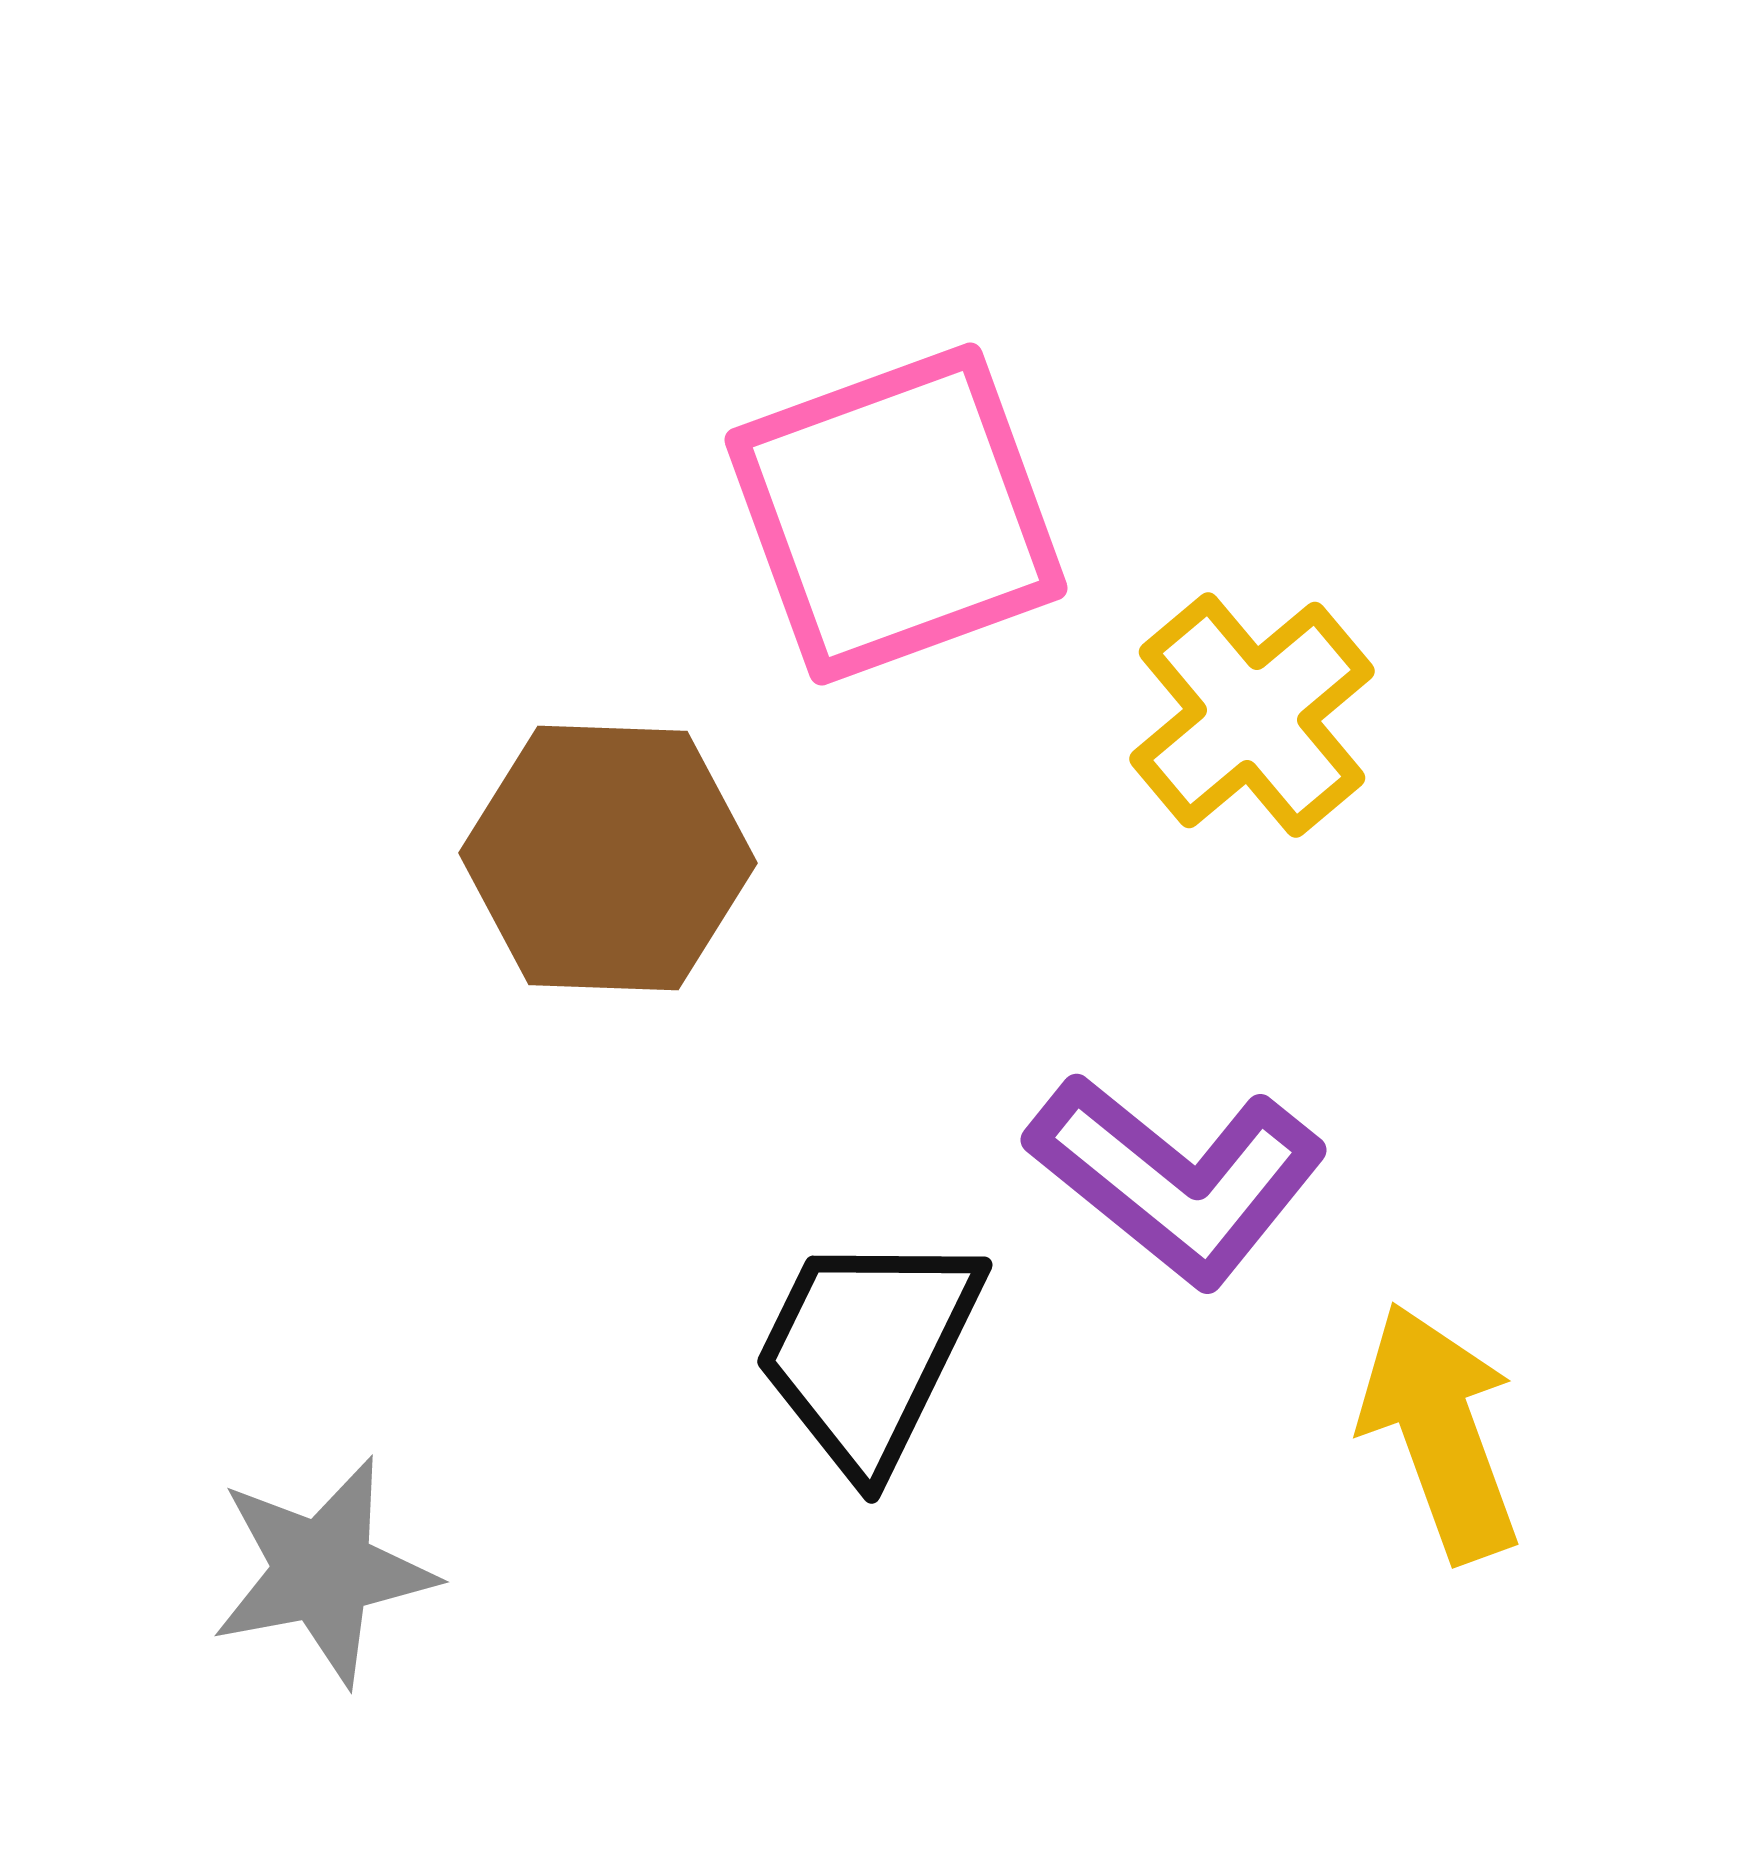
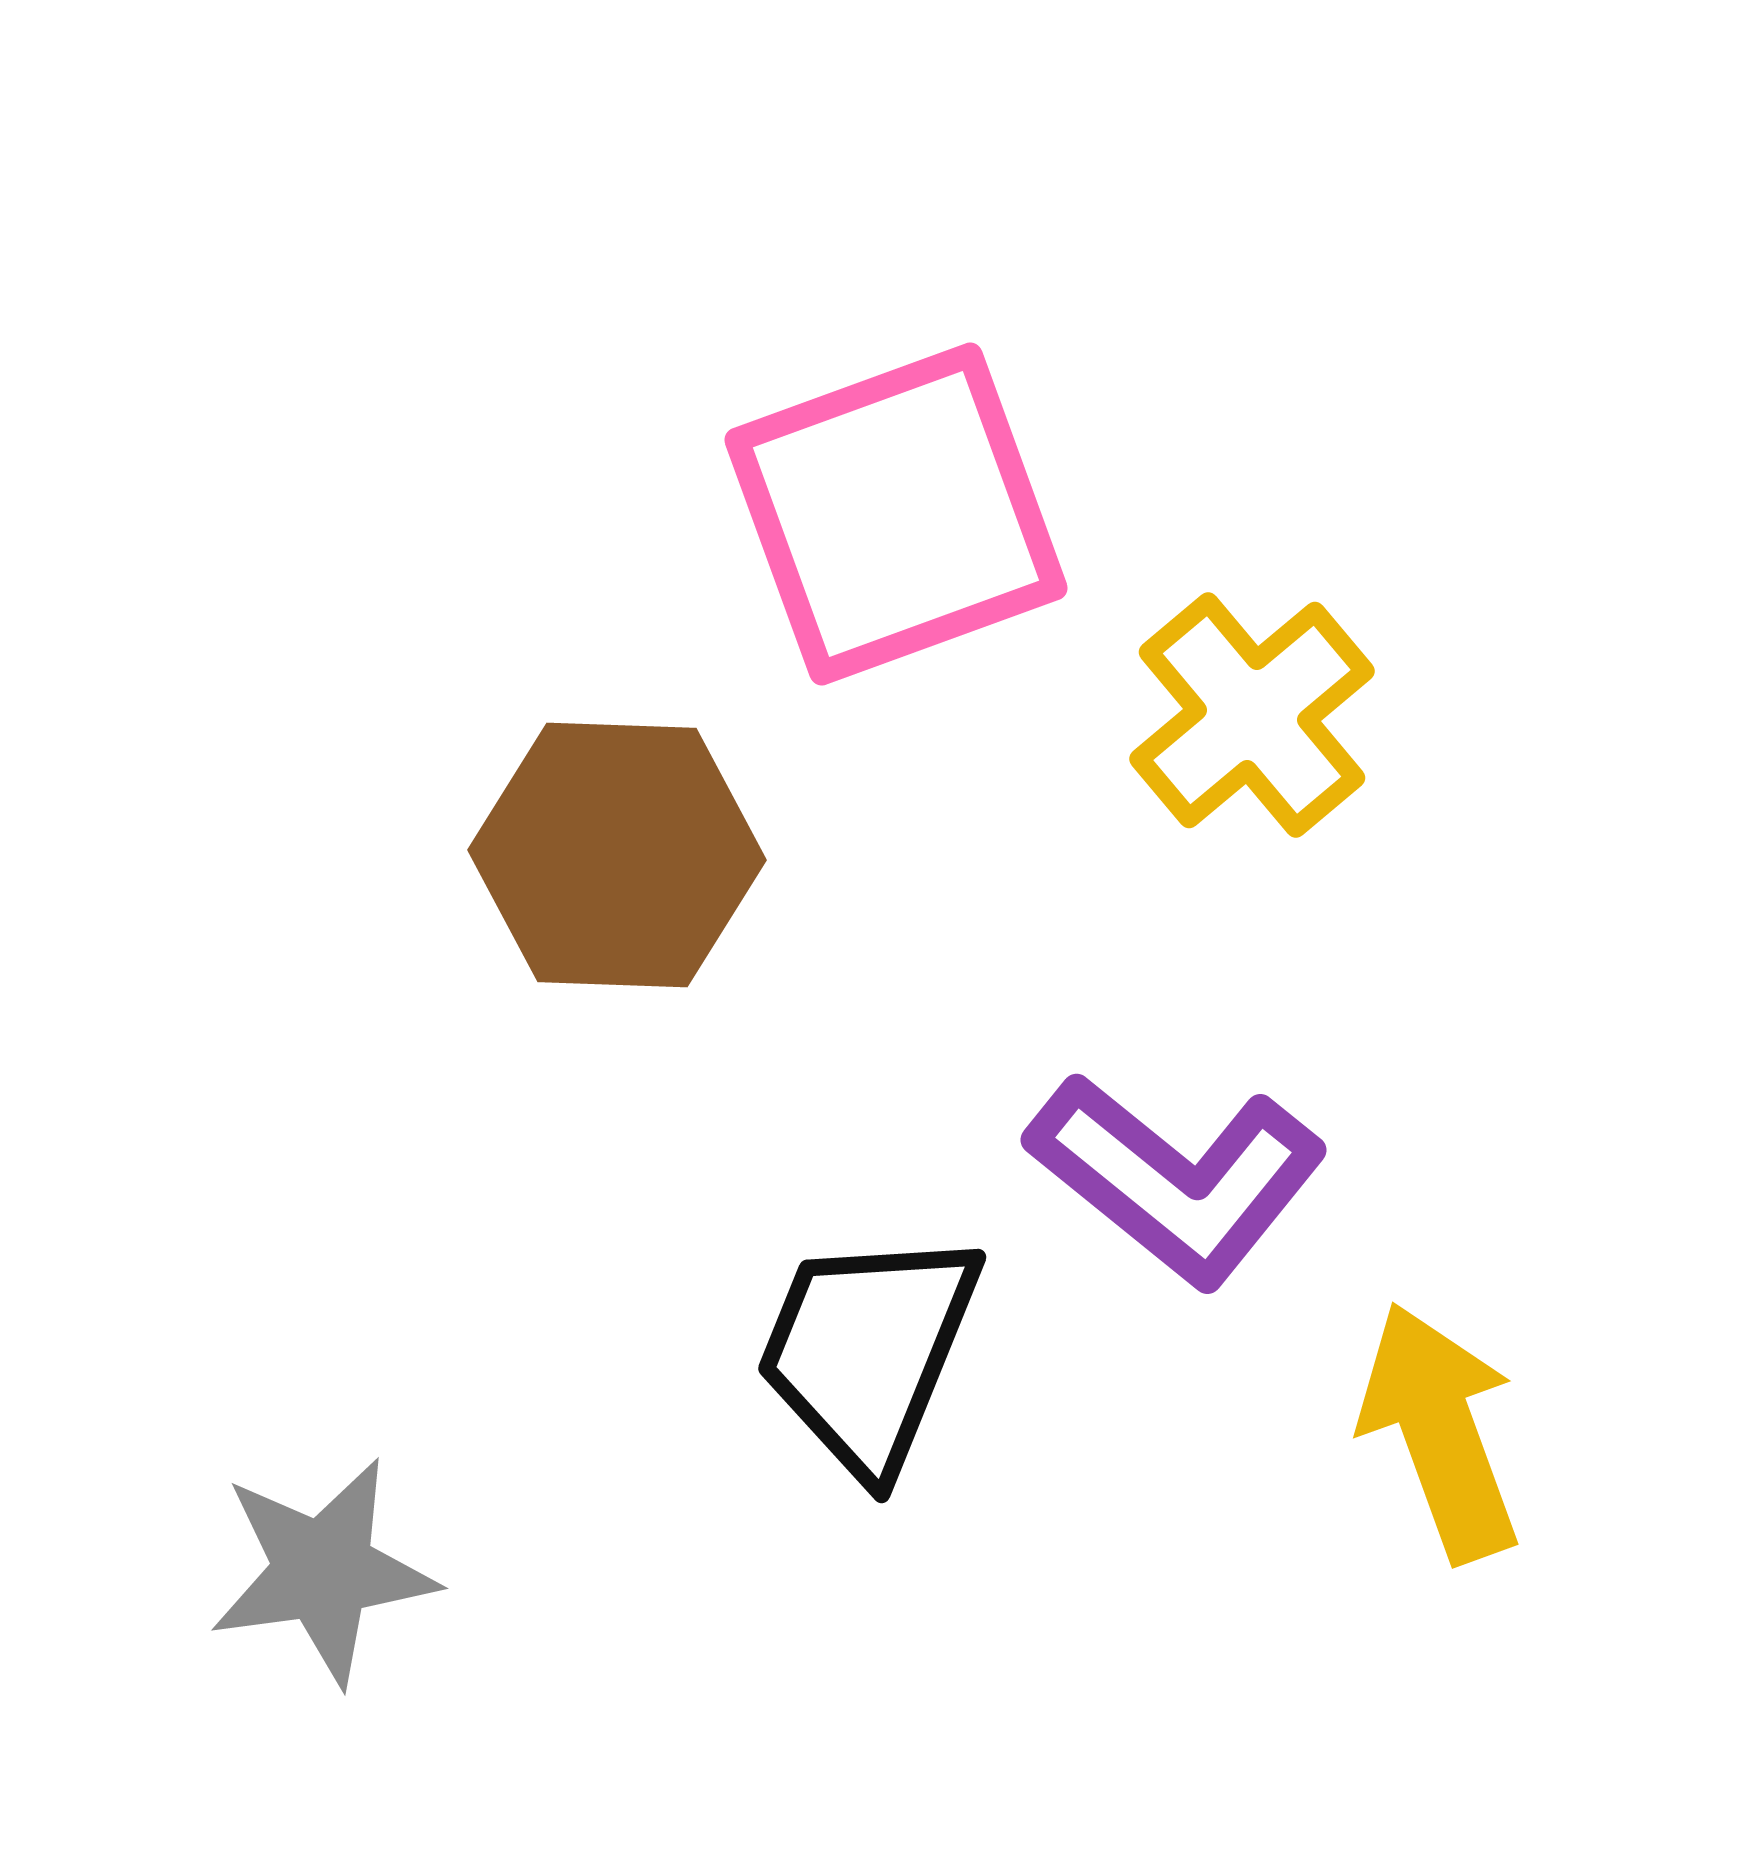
brown hexagon: moved 9 px right, 3 px up
black trapezoid: rotated 4 degrees counterclockwise
gray star: rotated 3 degrees clockwise
